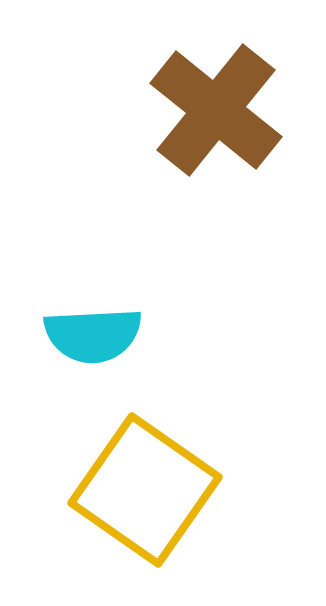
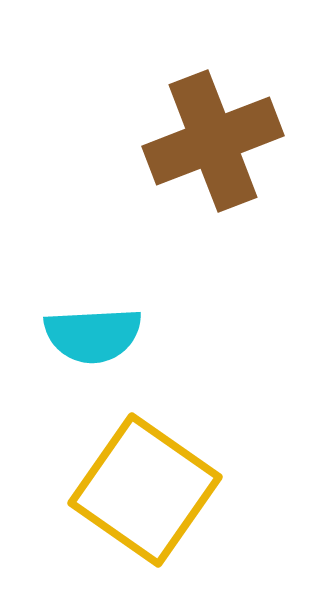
brown cross: moved 3 px left, 31 px down; rotated 30 degrees clockwise
